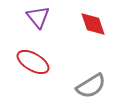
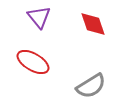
purple triangle: moved 1 px right
